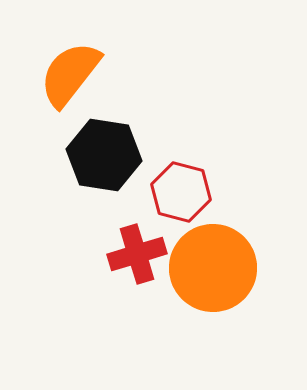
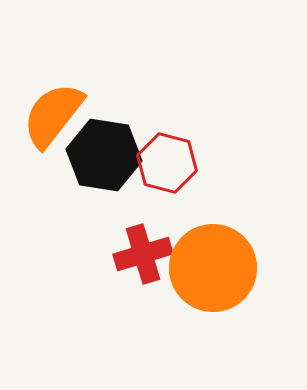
orange semicircle: moved 17 px left, 41 px down
red hexagon: moved 14 px left, 29 px up
red cross: moved 6 px right
